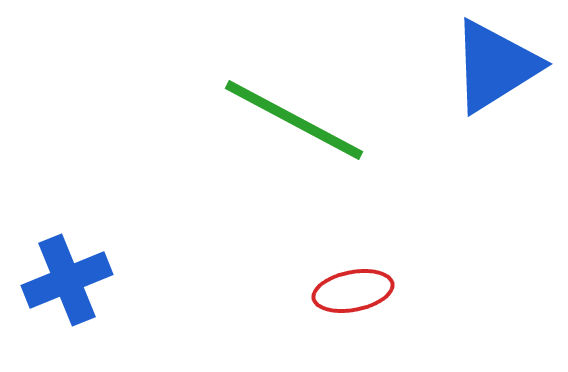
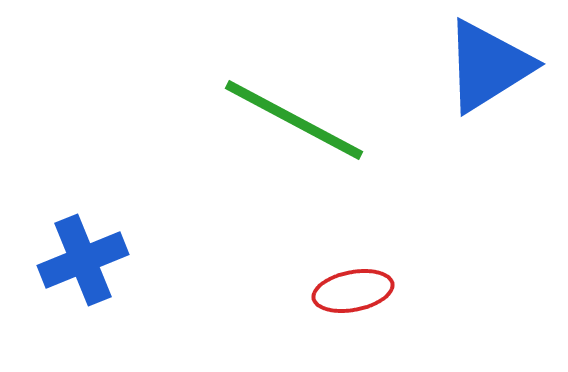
blue triangle: moved 7 px left
blue cross: moved 16 px right, 20 px up
